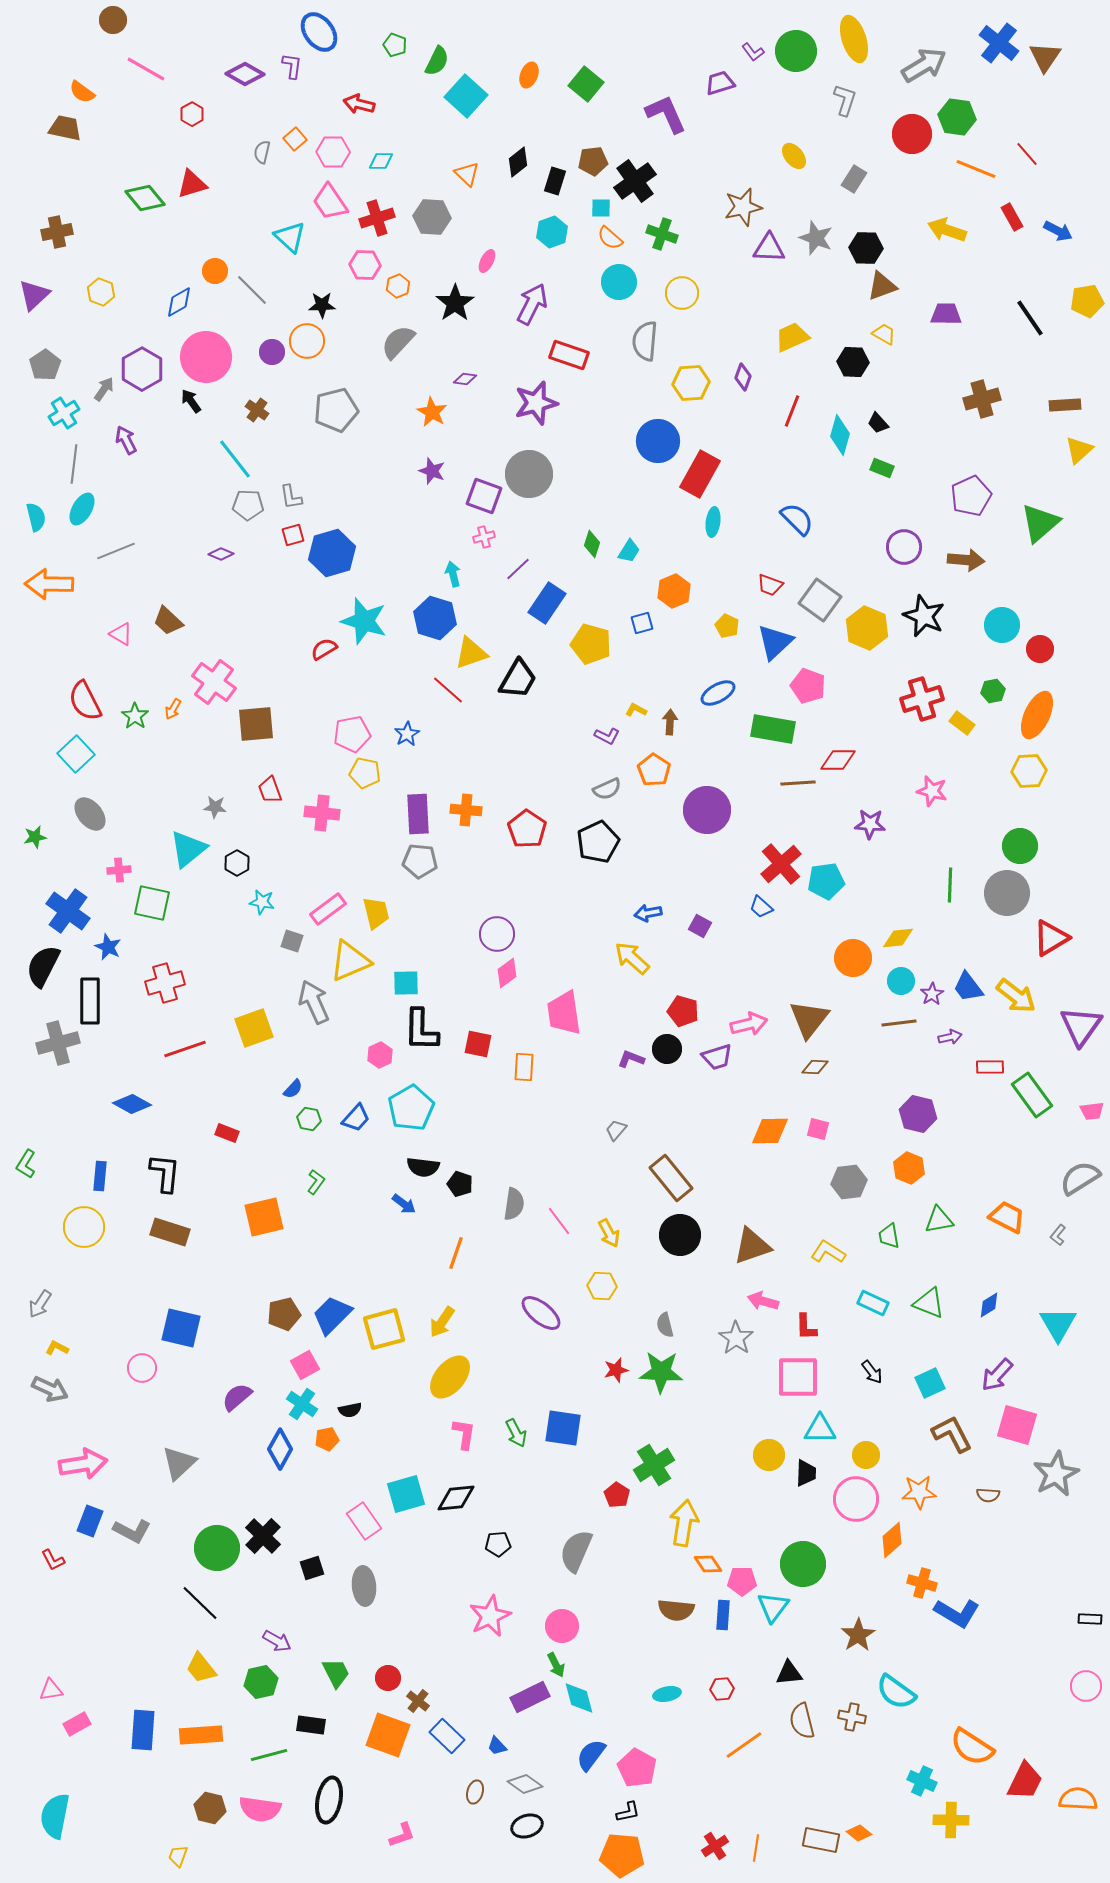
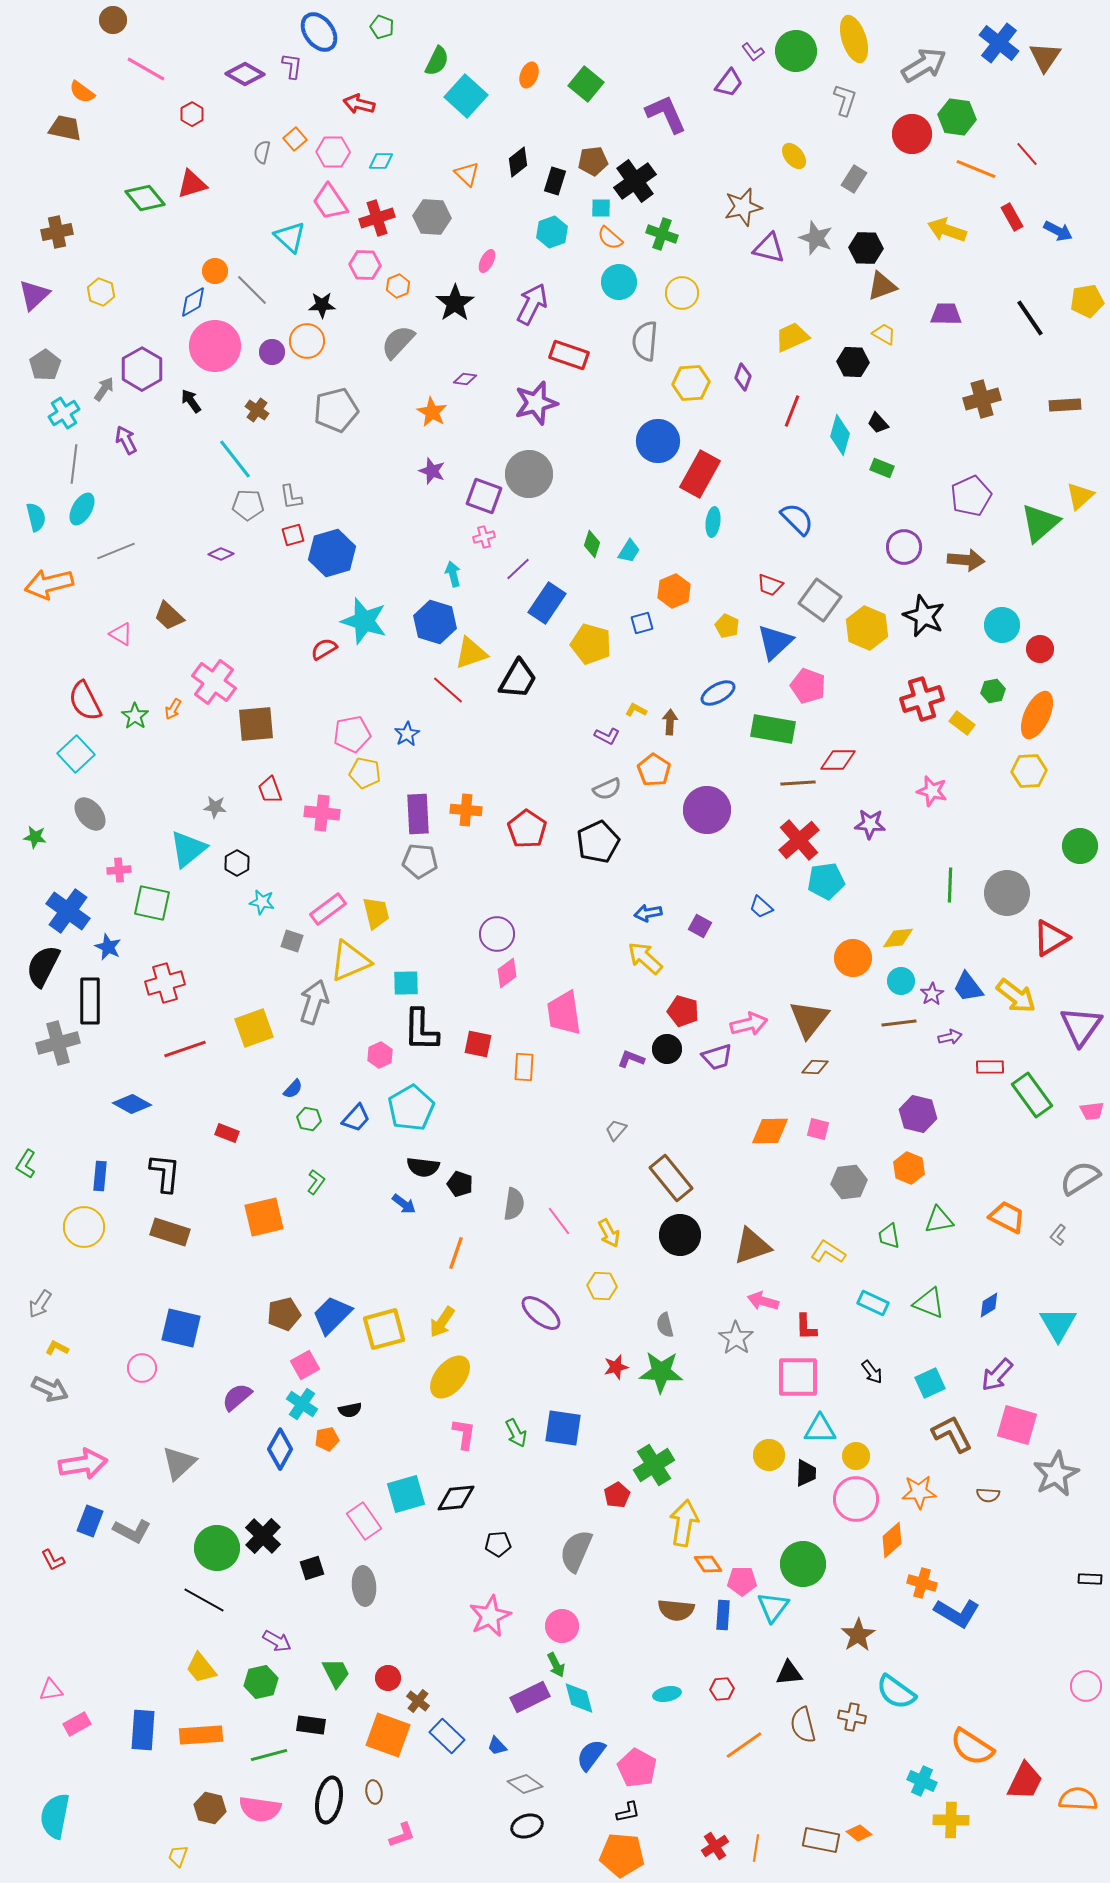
green pentagon at (395, 45): moved 13 px left, 18 px up
purple trapezoid at (720, 83): moved 9 px right; rotated 144 degrees clockwise
purple triangle at (769, 248): rotated 12 degrees clockwise
blue diamond at (179, 302): moved 14 px right
pink circle at (206, 357): moved 9 px right, 11 px up
yellow triangle at (1079, 450): moved 1 px right, 46 px down
orange arrow at (49, 584): rotated 15 degrees counterclockwise
blue hexagon at (435, 618): moved 4 px down
brown trapezoid at (168, 621): moved 1 px right, 5 px up
green star at (35, 837): rotated 20 degrees clockwise
green circle at (1020, 846): moved 60 px right
red cross at (781, 864): moved 18 px right, 24 px up
yellow arrow at (632, 958): moved 13 px right
gray arrow at (314, 1002): rotated 42 degrees clockwise
red star at (616, 1370): moved 3 px up
yellow circle at (866, 1455): moved 10 px left, 1 px down
red pentagon at (617, 1495): rotated 10 degrees clockwise
black line at (200, 1603): moved 4 px right, 3 px up; rotated 15 degrees counterclockwise
black rectangle at (1090, 1619): moved 40 px up
brown semicircle at (802, 1721): moved 1 px right, 4 px down
brown ellipse at (475, 1792): moved 101 px left; rotated 25 degrees counterclockwise
